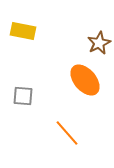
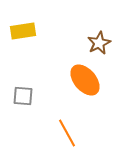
yellow rectangle: rotated 20 degrees counterclockwise
orange line: rotated 12 degrees clockwise
